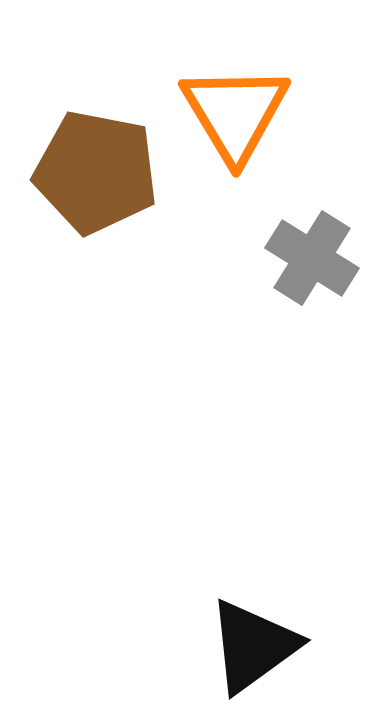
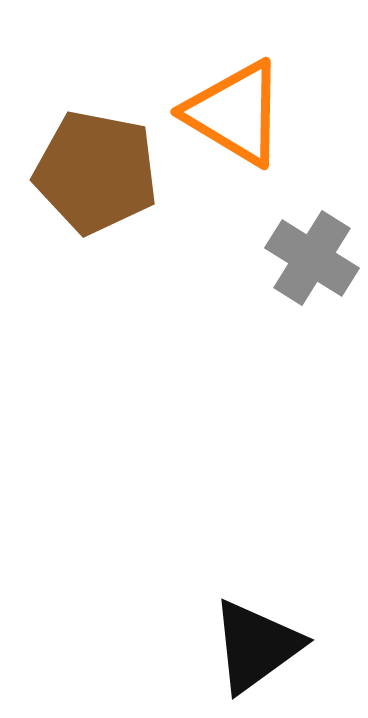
orange triangle: rotated 28 degrees counterclockwise
black triangle: moved 3 px right
